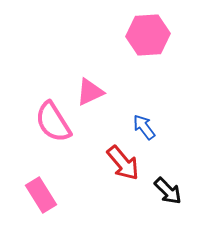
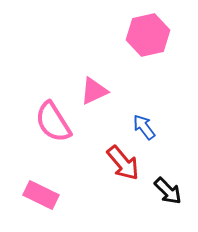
pink hexagon: rotated 9 degrees counterclockwise
pink triangle: moved 4 px right, 1 px up
pink rectangle: rotated 32 degrees counterclockwise
